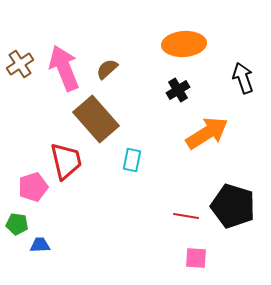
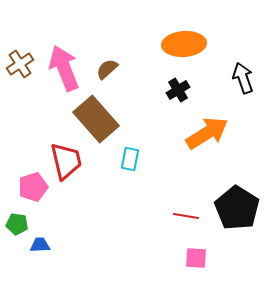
cyan rectangle: moved 2 px left, 1 px up
black pentagon: moved 4 px right, 2 px down; rotated 15 degrees clockwise
